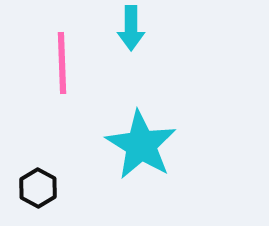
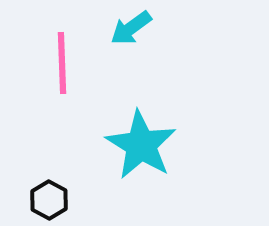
cyan arrow: rotated 54 degrees clockwise
black hexagon: moved 11 px right, 12 px down
